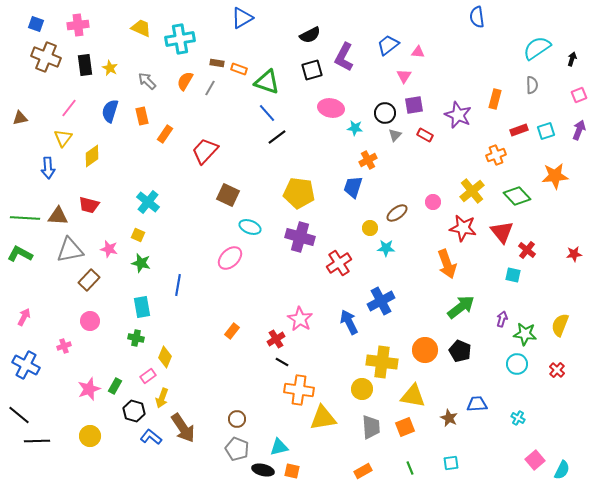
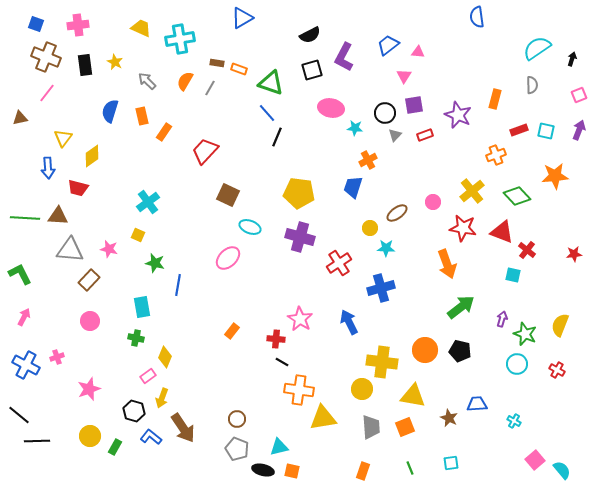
yellow star at (110, 68): moved 5 px right, 6 px up
green triangle at (267, 82): moved 4 px right, 1 px down
pink line at (69, 108): moved 22 px left, 15 px up
cyan square at (546, 131): rotated 30 degrees clockwise
orange rectangle at (165, 134): moved 1 px left, 2 px up
red rectangle at (425, 135): rotated 49 degrees counterclockwise
black line at (277, 137): rotated 30 degrees counterclockwise
cyan cross at (148, 202): rotated 15 degrees clockwise
red trapezoid at (89, 205): moved 11 px left, 17 px up
red triangle at (502, 232): rotated 30 degrees counterclockwise
gray triangle at (70, 250): rotated 16 degrees clockwise
green L-shape at (20, 254): moved 20 px down; rotated 35 degrees clockwise
pink ellipse at (230, 258): moved 2 px left
green star at (141, 263): moved 14 px right
blue cross at (381, 301): moved 13 px up; rotated 12 degrees clockwise
green star at (525, 334): rotated 15 degrees clockwise
red cross at (276, 339): rotated 36 degrees clockwise
pink cross at (64, 346): moved 7 px left, 11 px down
black pentagon at (460, 351): rotated 10 degrees counterclockwise
red cross at (557, 370): rotated 14 degrees counterclockwise
green rectangle at (115, 386): moved 61 px down
cyan cross at (518, 418): moved 4 px left, 3 px down
cyan semicircle at (562, 470): rotated 66 degrees counterclockwise
orange rectangle at (363, 471): rotated 42 degrees counterclockwise
